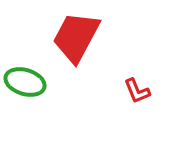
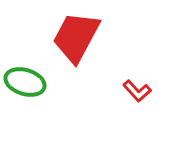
red L-shape: rotated 20 degrees counterclockwise
